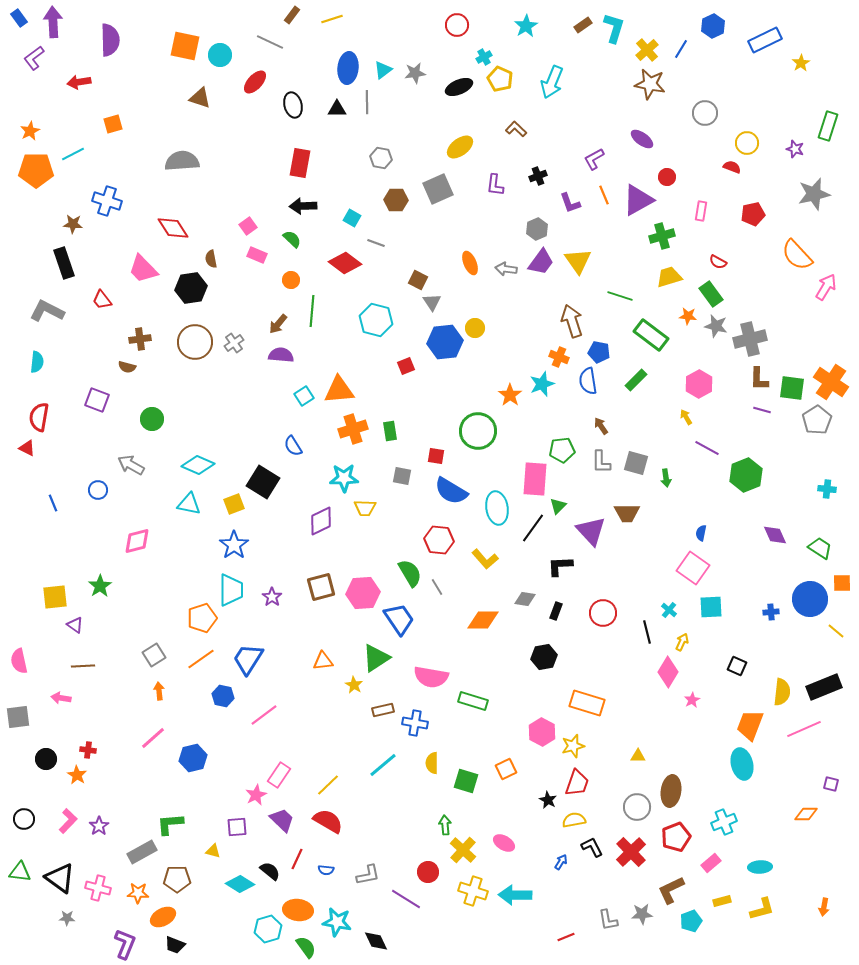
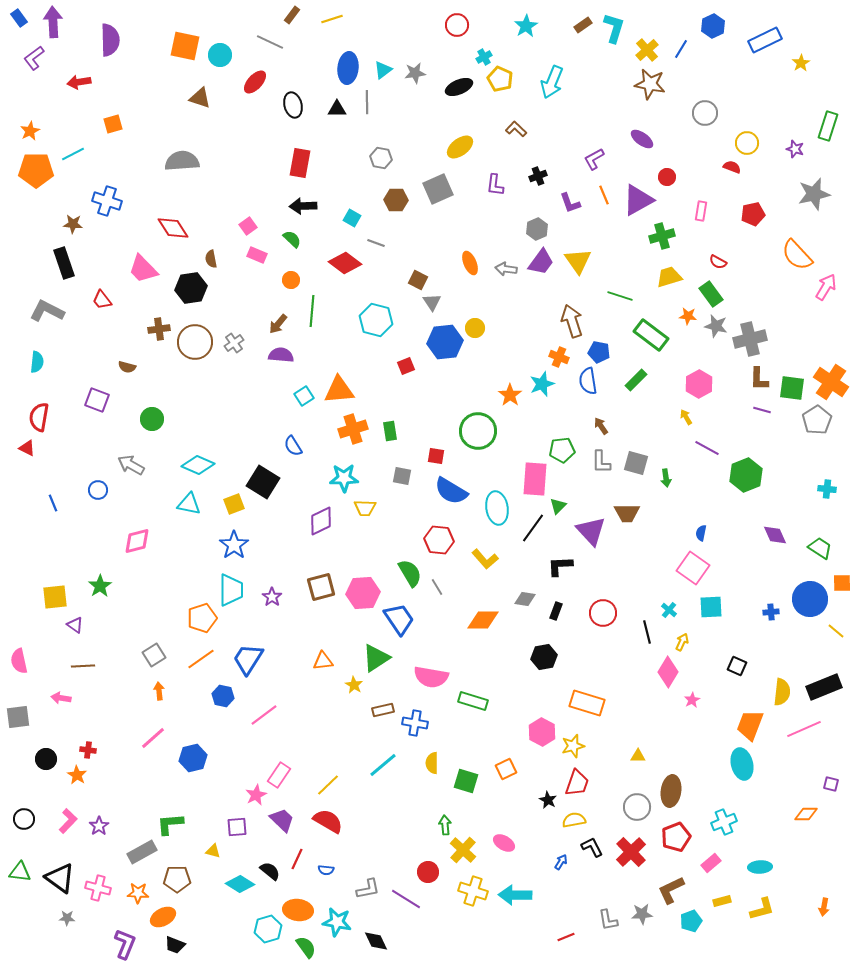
brown cross at (140, 339): moved 19 px right, 10 px up
gray L-shape at (368, 875): moved 14 px down
